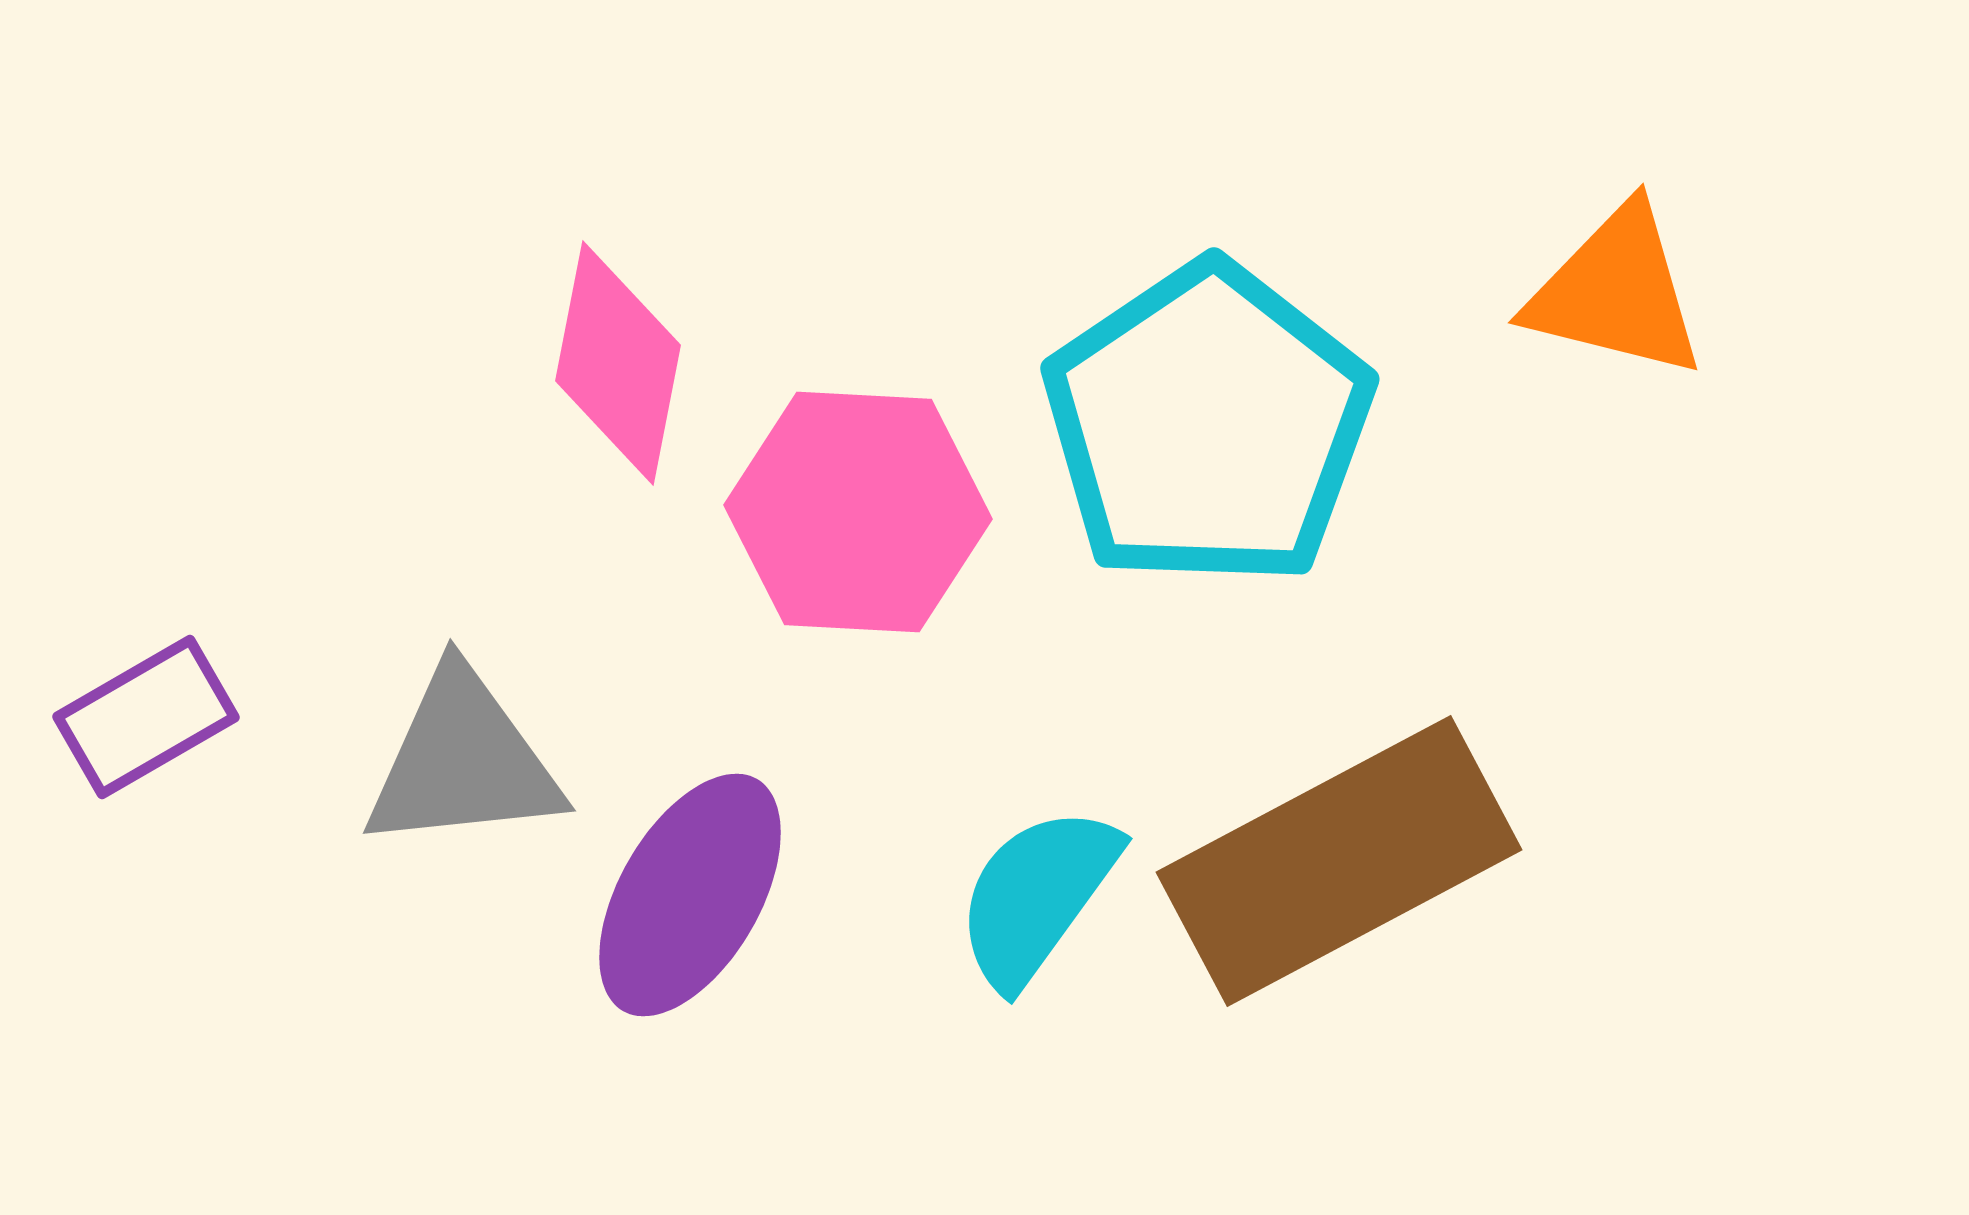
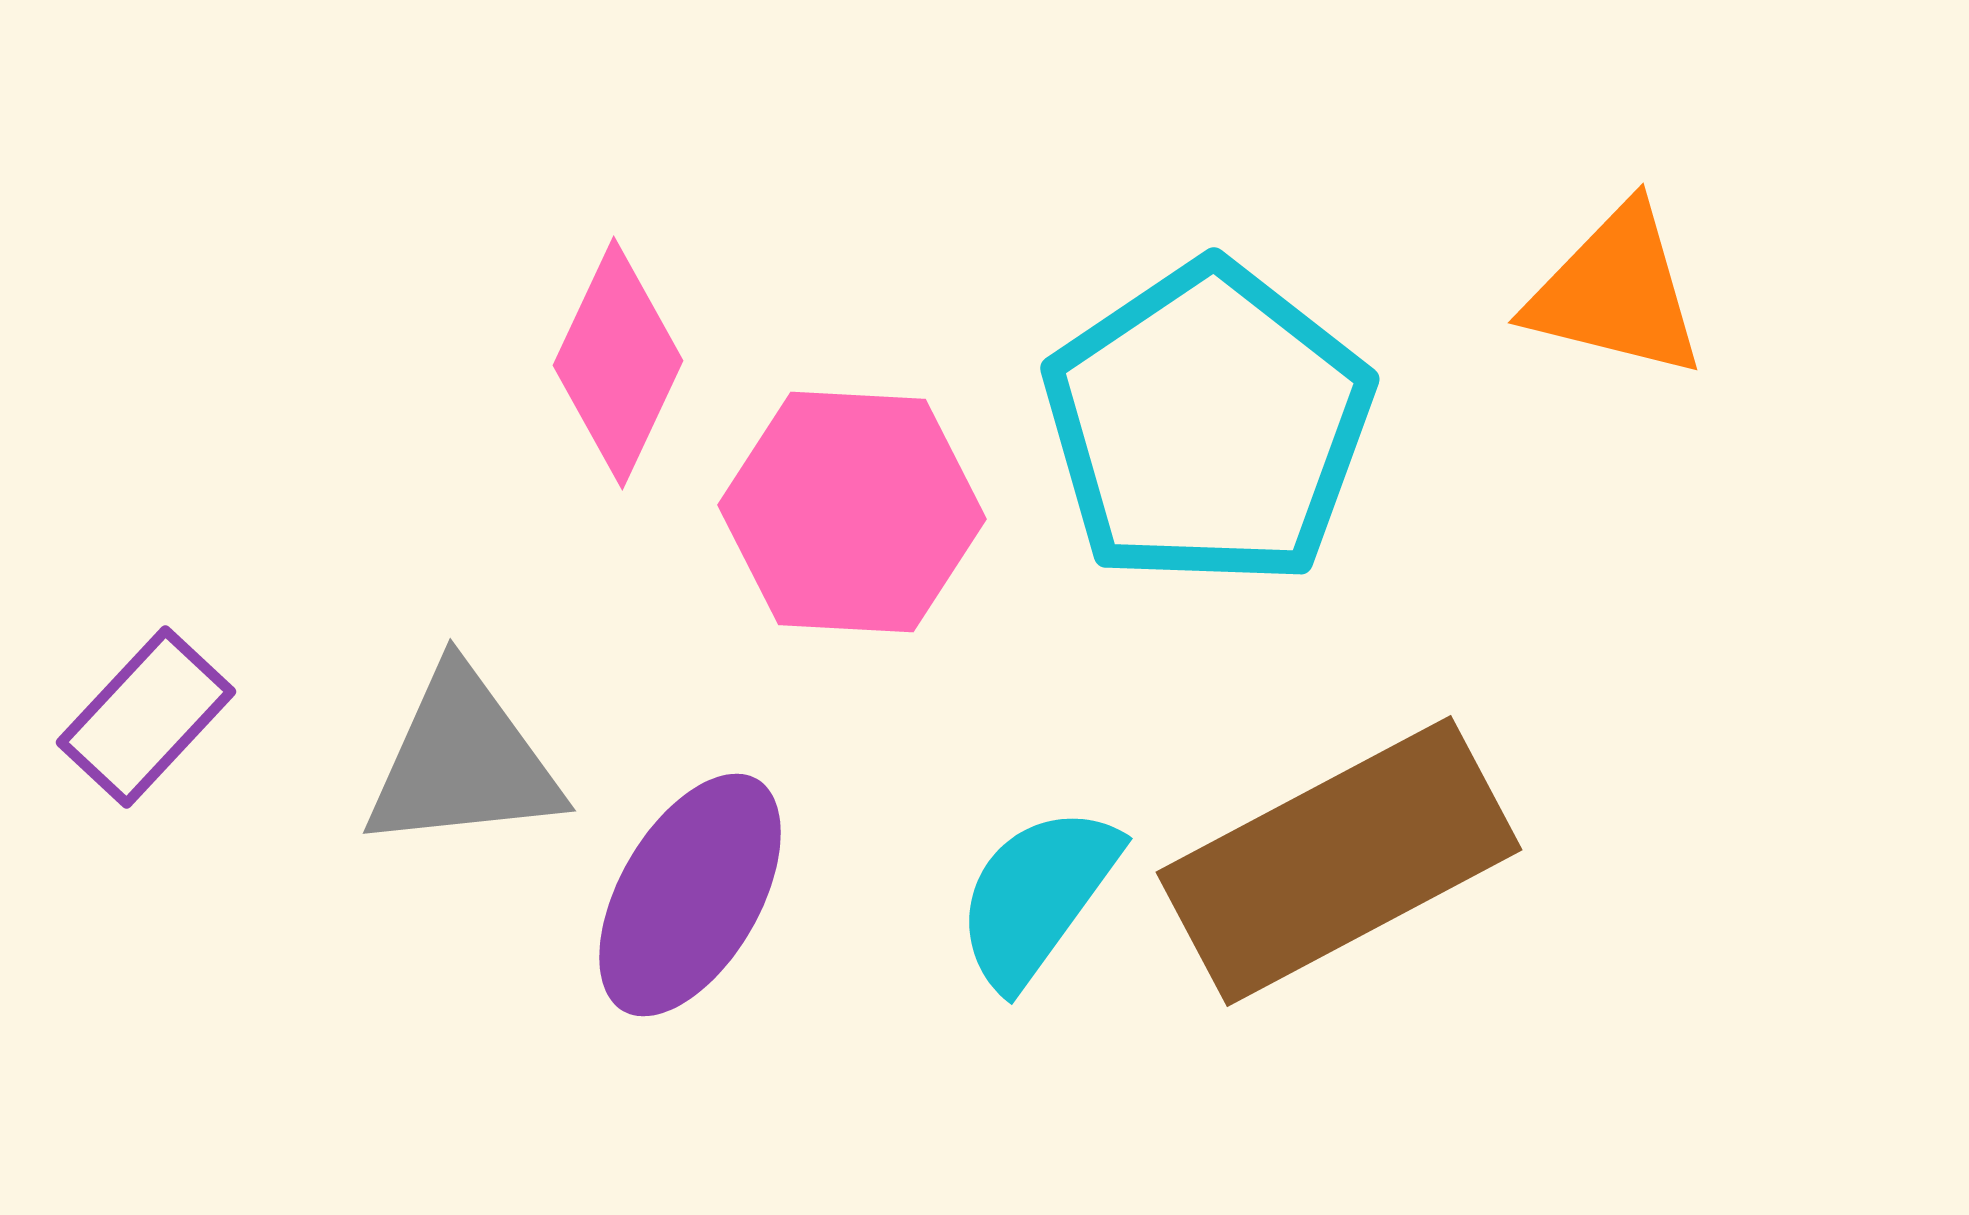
pink diamond: rotated 14 degrees clockwise
pink hexagon: moved 6 px left
purple rectangle: rotated 17 degrees counterclockwise
